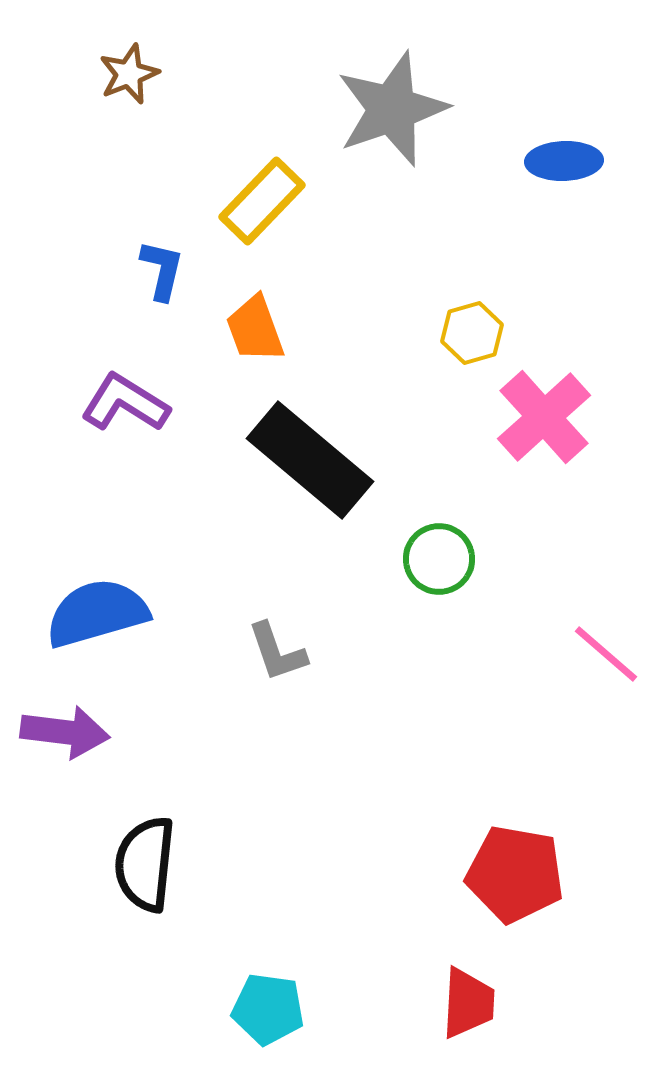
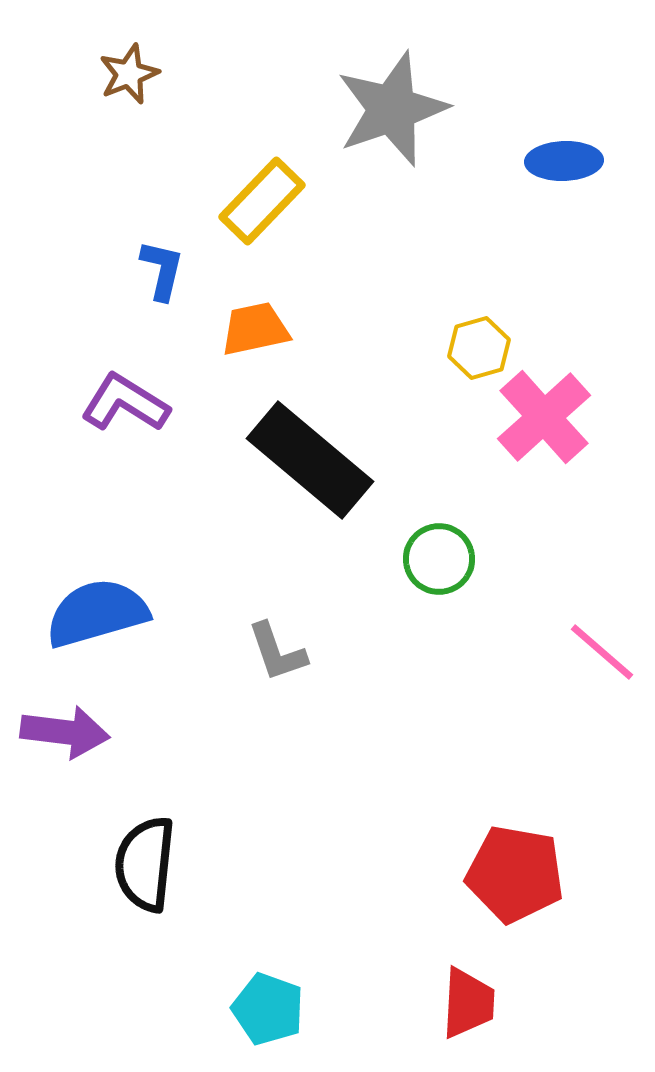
orange trapezoid: rotated 98 degrees clockwise
yellow hexagon: moved 7 px right, 15 px down
pink line: moved 4 px left, 2 px up
cyan pentagon: rotated 12 degrees clockwise
